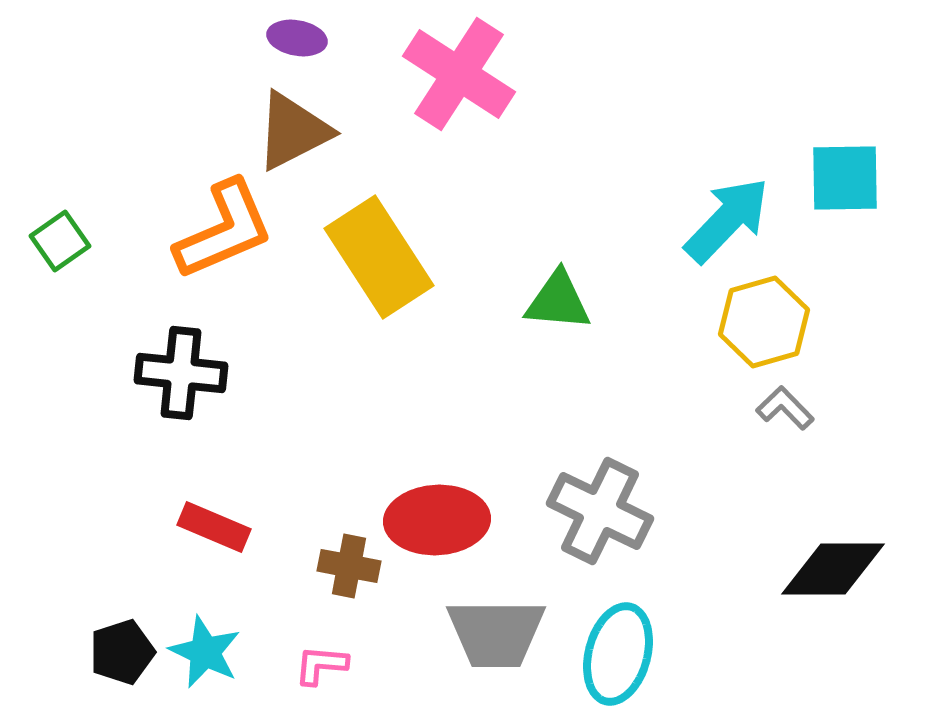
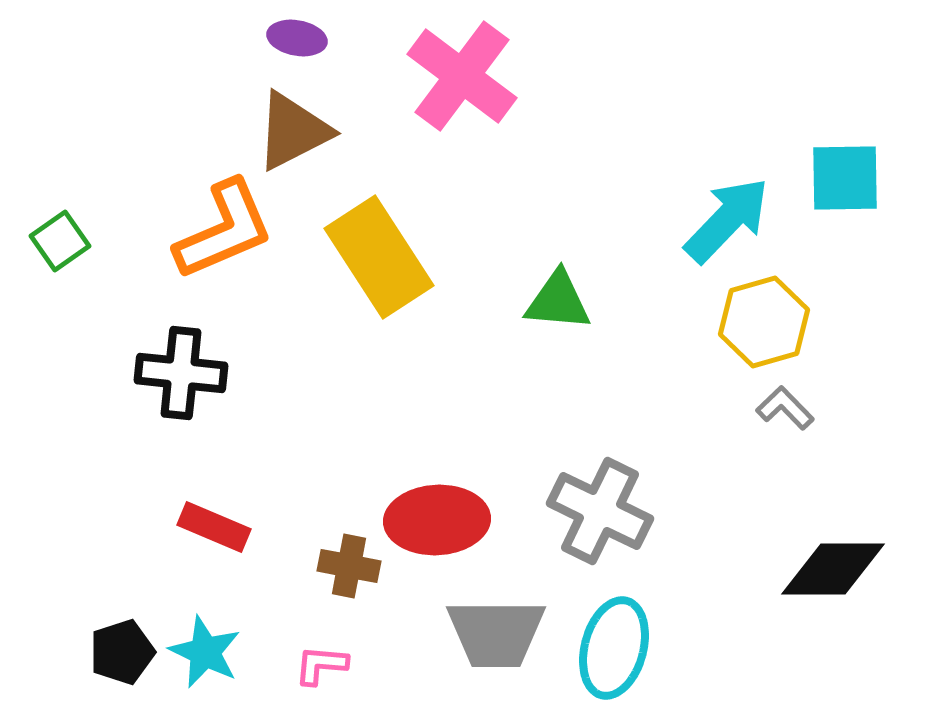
pink cross: moved 3 px right, 2 px down; rotated 4 degrees clockwise
cyan ellipse: moved 4 px left, 6 px up
